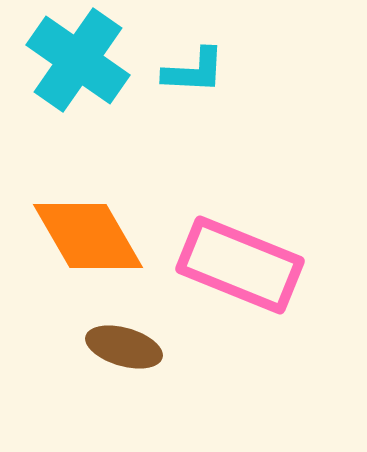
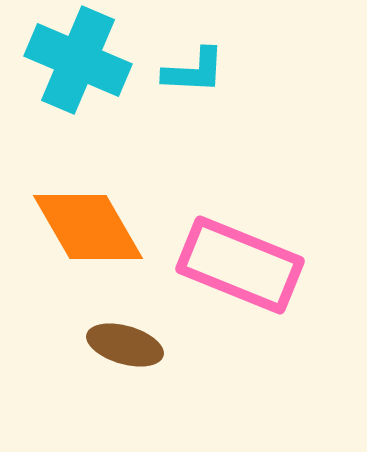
cyan cross: rotated 12 degrees counterclockwise
orange diamond: moved 9 px up
brown ellipse: moved 1 px right, 2 px up
